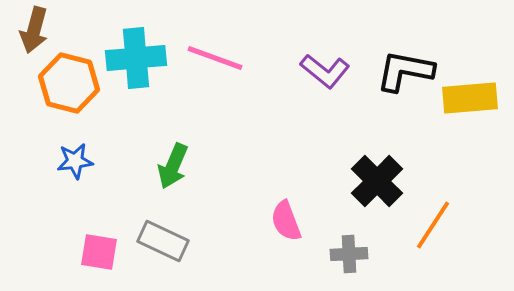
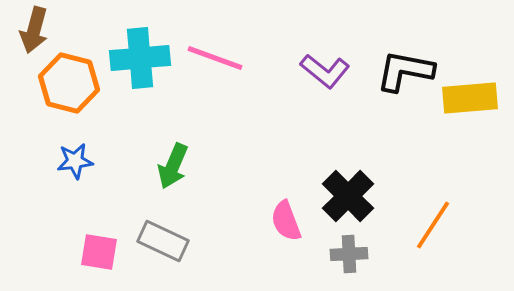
cyan cross: moved 4 px right
black cross: moved 29 px left, 15 px down
